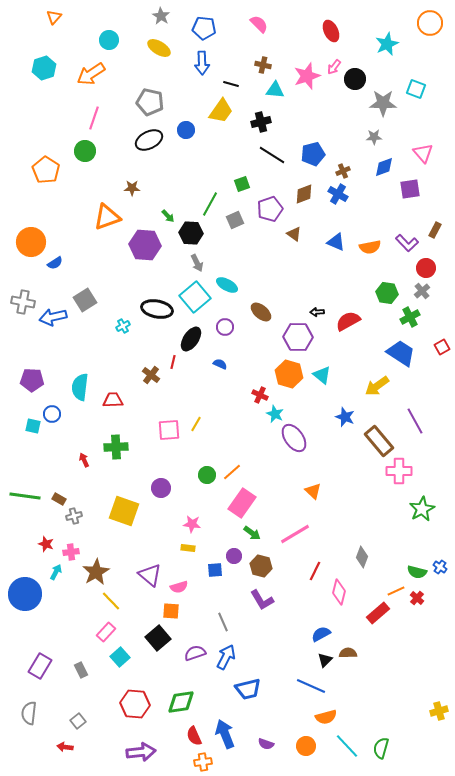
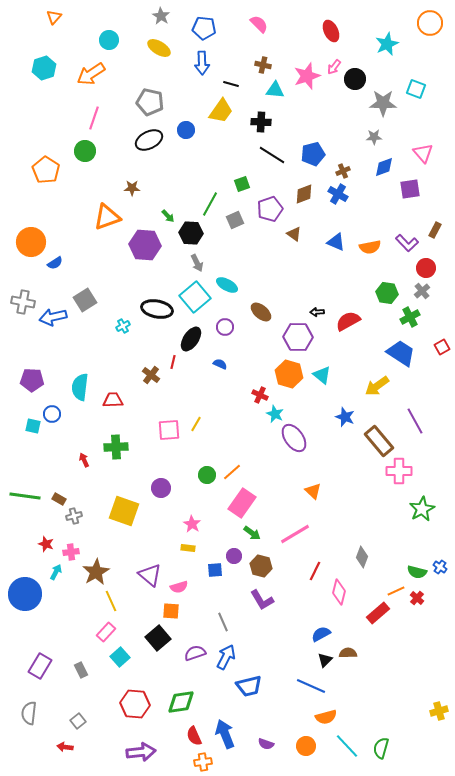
black cross at (261, 122): rotated 18 degrees clockwise
pink star at (192, 524): rotated 24 degrees clockwise
yellow line at (111, 601): rotated 20 degrees clockwise
blue trapezoid at (248, 689): moved 1 px right, 3 px up
